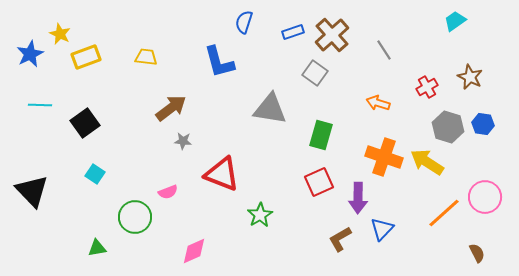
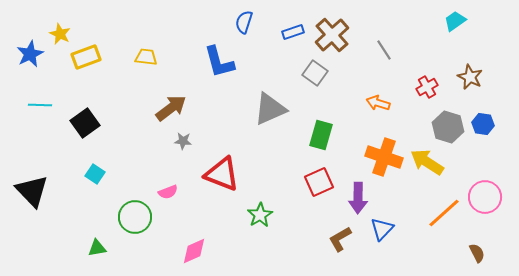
gray triangle: rotated 33 degrees counterclockwise
